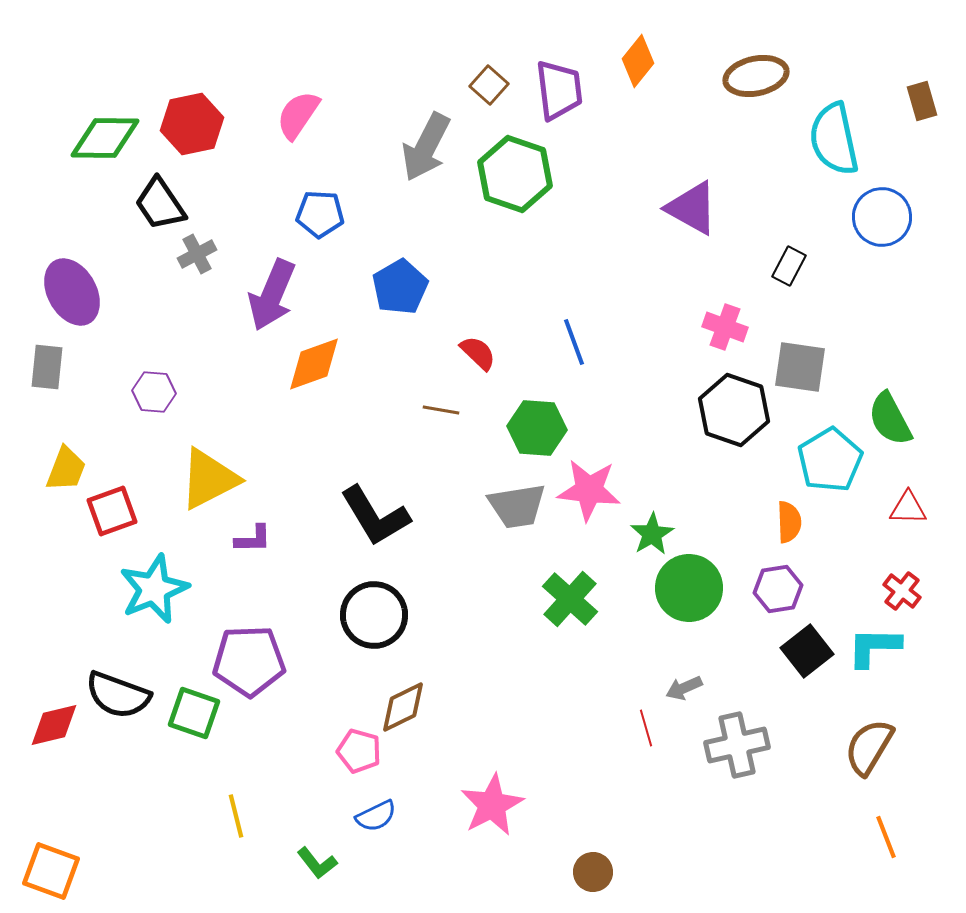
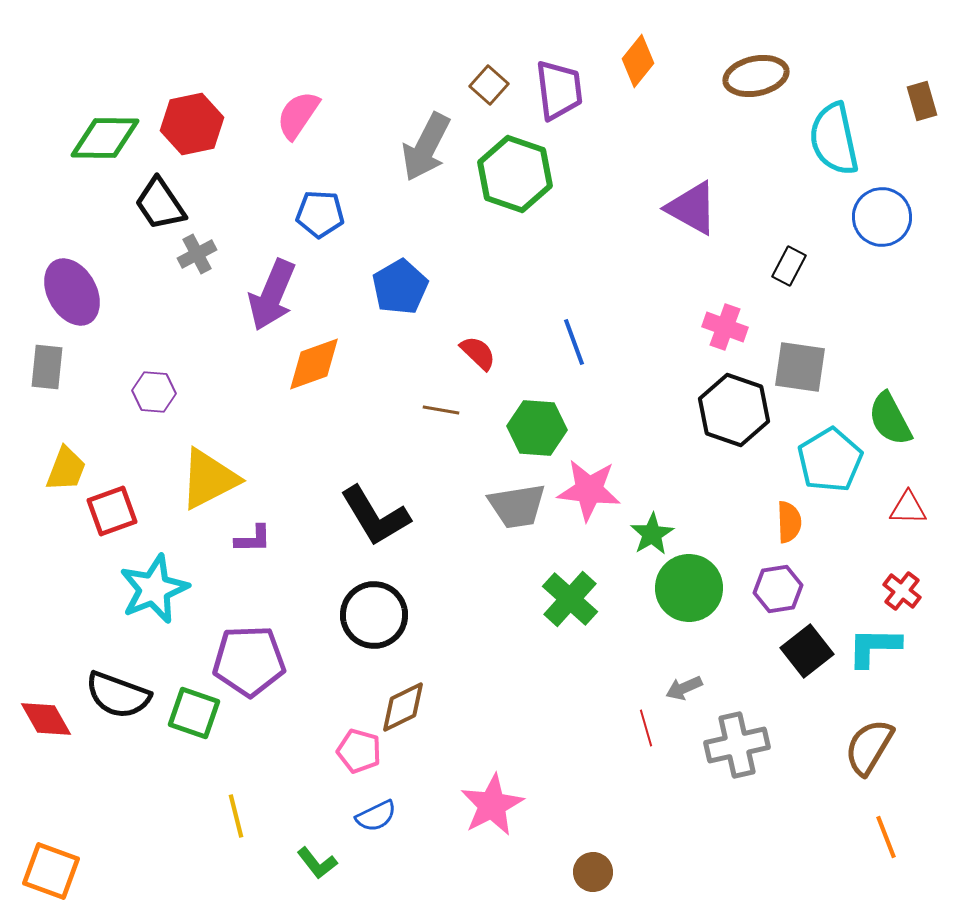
red diamond at (54, 725): moved 8 px left, 6 px up; rotated 74 degrees clockwise
